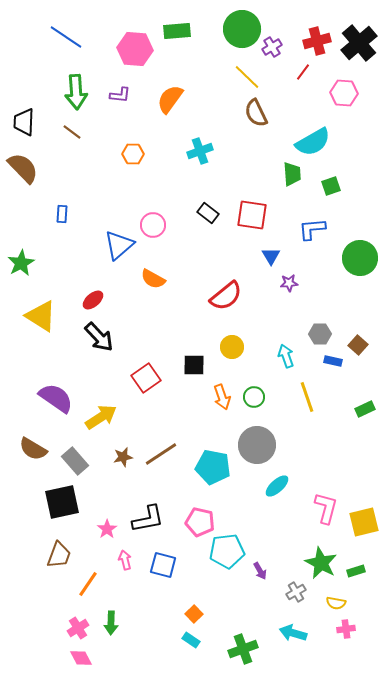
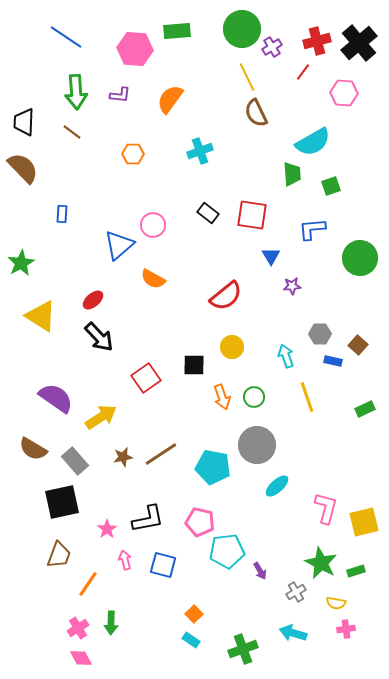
yellow line at (247, 77): rotated 20 degrees clockwise
purple star at (289, 283): moved 3 px right, 3 px down
